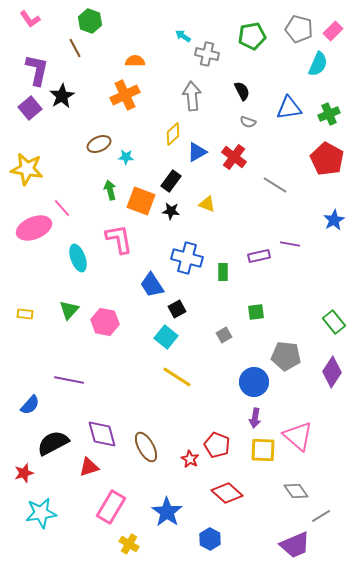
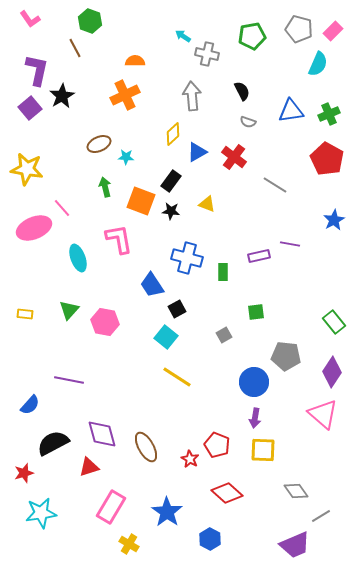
blue triangle at (289, 108): moved 2 px right, 3 px down
green arrow at (110, 190): moved 5 px left, 3 px up
pink triangle at (298, 436): moved 25 px right, 22 px up
